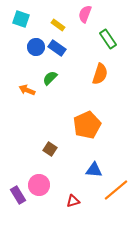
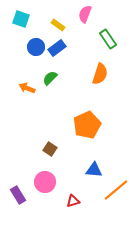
blue rectangle: rotated 72 degrees counterclockwise
orange arrow: moved 2 px up
pink circle: moved 6 px right, 3 px up
